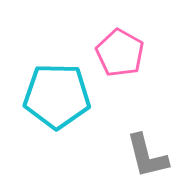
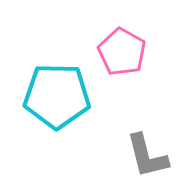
pink pentagon: moved 2 px right, 1 px up
